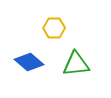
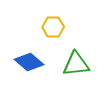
yellow hexagon: moved 1 px left, 1 px up
